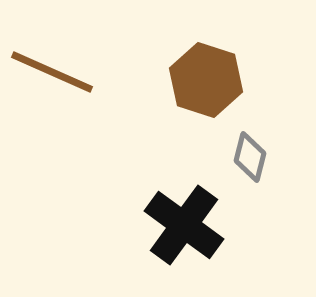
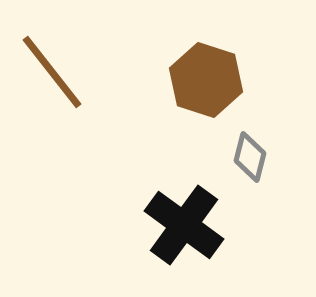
brown line: rotated 28 degrees clockwise
